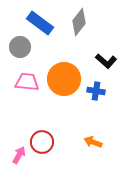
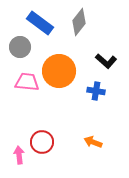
orange circle: moved 5 px left, 8 px up
pink arrow: rotated 36 degrees counterclockwise
